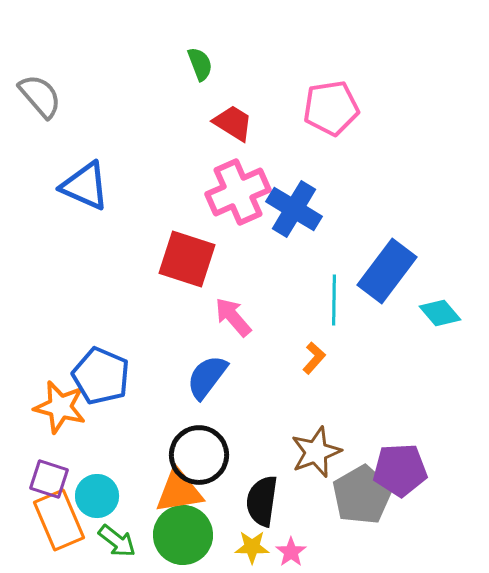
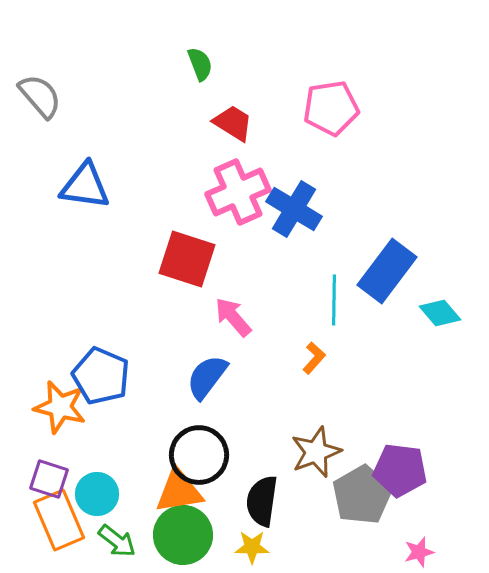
blue triangle: rotated 16 degrees counterclockwise
purple pentagon: rotated 10 degrees clockwise
cyan circle: moved 2 px up
pink star: moved 128 px right; rotated 20 degrees clockwise
